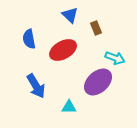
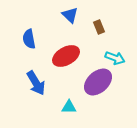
brown rectangle: moved 3 px right, 1 px up
red ellipse: moved 3 px right, 6 px down
blue arrow: moved 3 px up
